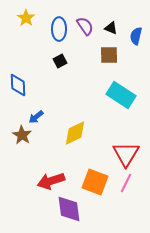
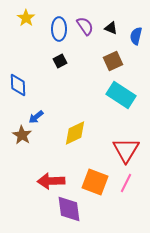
brown square: moved 4 px right, 6 px down; rotated 24 degrees counterclockwise
red triangle: moved 4 px up
red arrow: rotated 16 degrees clockwise
